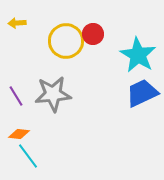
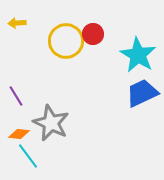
gray star: moved 2 px left, 29 px down; rotated 30 degrees clockwise
